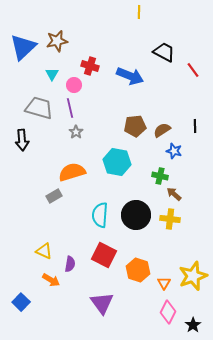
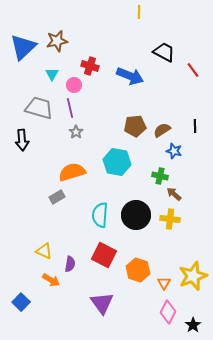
gray rectangle: moved 3 px right, 1 px down
